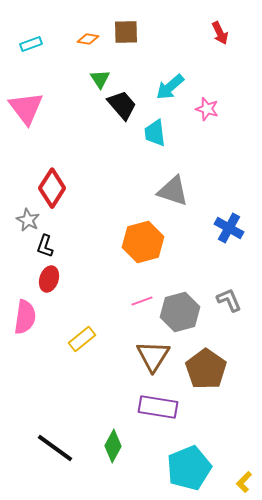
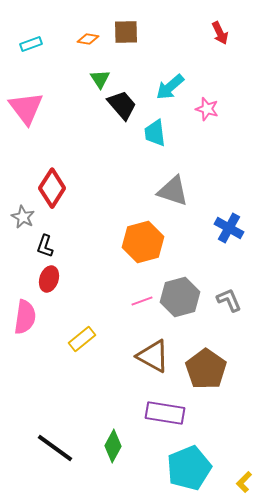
gray star: moved 5 px left, 3 px up
gray hexagon: moved 15 px up
brown triangle: rotated 33 degrees counterclockwise
purple rectangle: moved 7 px right, 6 px down
